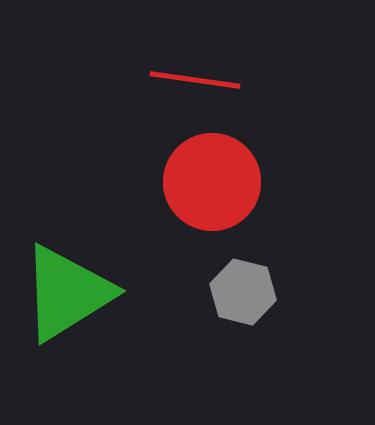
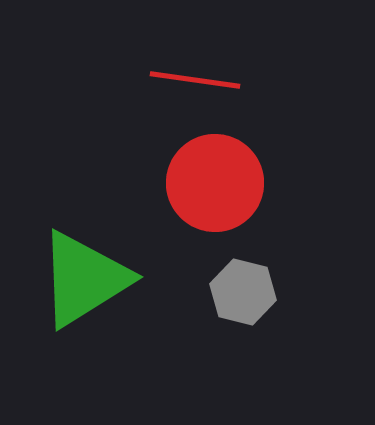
red circle: moved 3 px right, 1 px down
green triangle: moved 17 px right, 14 px up
